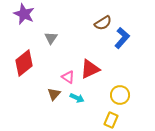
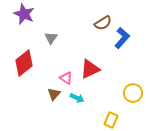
pink triangle: moved 2 px left, 1 px down
yellow circle: moved 13 px right, 2 px up
